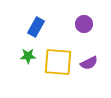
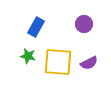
green star: rotated 14 degrees clockwise
